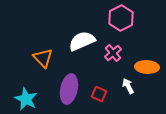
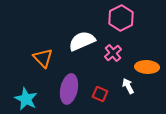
red square: moved 1 px right
